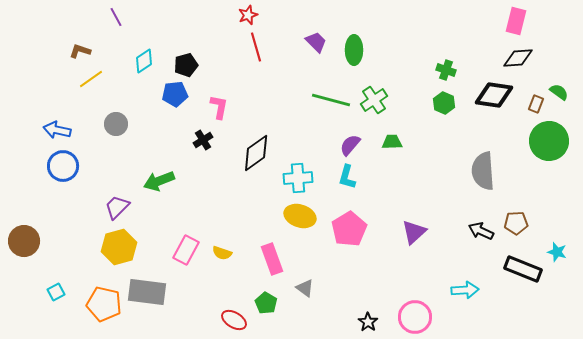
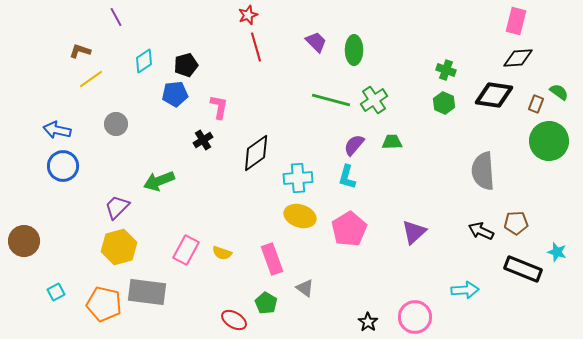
purple semicircle at (350, 145): moved 4 px right
